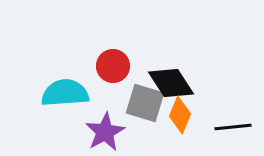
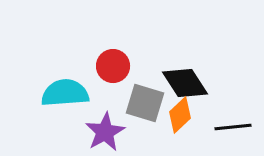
black diamond: moved 14 px right
orange diamond: rotated 24 degrees clockwise
